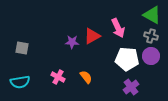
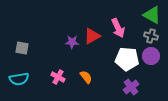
cyan semicircle: moved 1 px left, 3 px up
